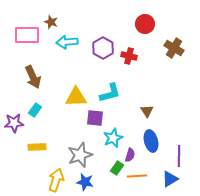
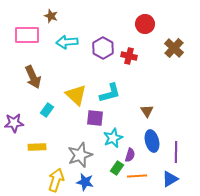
brown star: moved 6 px up
brown cross: rotated 12 degrees clockwise
yellow triangle: moved 2 px up; rotated 45 degrees clockwise
cyan rectangle: moved 12 px right
blue ellipse: moved 1 px right
purple line: moved 3 px left, 4 px up
